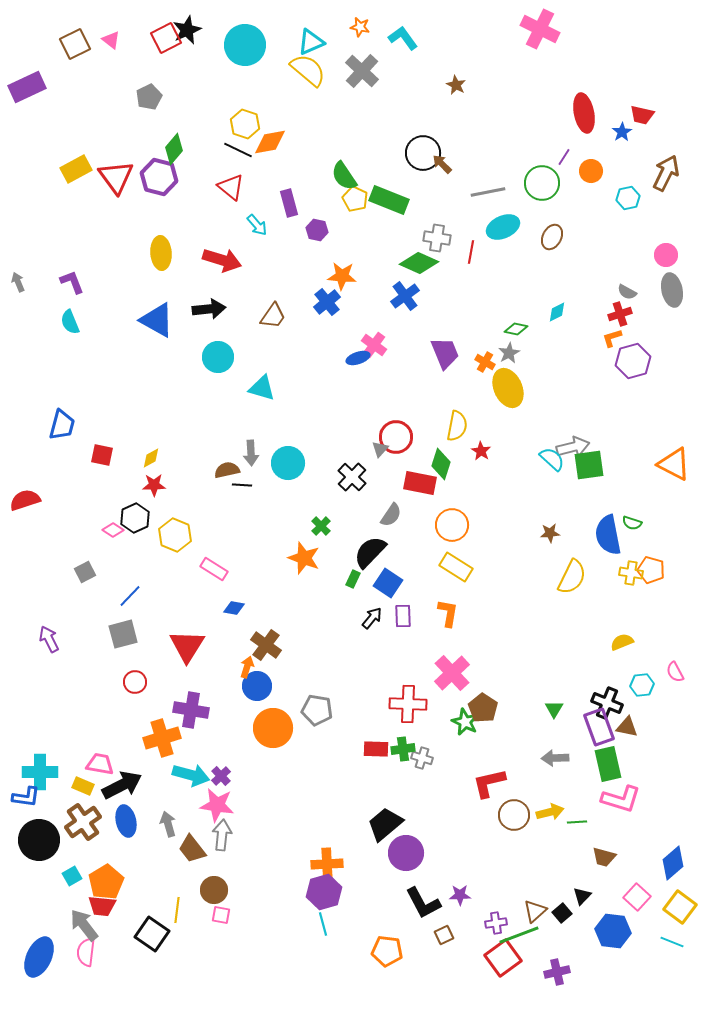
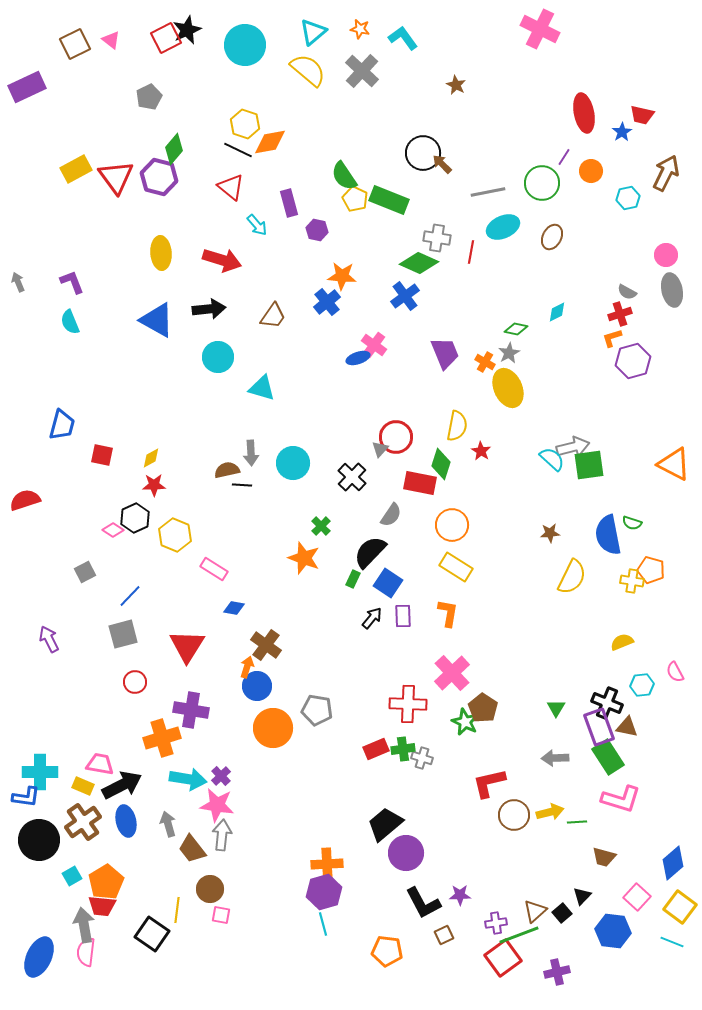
orange star at (360, 27): moved 2 px down
cyan triangle at (311, 42): moved 2 px right, 10 px up; rotated 16 degrees counterclockwise
cyan circle at (288, 463): moved 5 px right
yellow cross at (631, 573): moved 1 px right, 8 px down
green triangle at (554, 709): moved 2 px right, 1 px up
red rectangle at (376, 749): rotated 25 degrees counterclockwise
green rectangle at (608, 764): moved 7 px up; rotated 20 degrees counterclockwise
cyan arrow at (191, 775): moved 3 px left, 4 px down; rotated 6 degrees counterclockwise
brown circle at (214, 890): moved 4 px left, 1 px up
gray arrow at (84, 925): rotated 28 degrees clockwise
